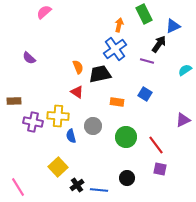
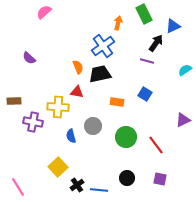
orange arrow: moved 1 px left, 2 px up
black arrow: moved 3 px left, 1 px up
blue cross: moved 12 px left, 3 px up
red triangle: rotated 24 degrees counterclockwise
yellow cross: moved 9 px up
purple square: moved 10 px down
